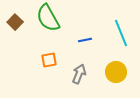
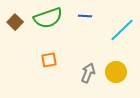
green semicircle: rotated 80 degrees counterclockwise
cyan line: moved 1 px right, 3 px up; rotated 68 degrees clockwise
blue line: moved 24 px up; rotated 16 degrees clockwise
gray arrow: moved 9 px right, 1 px up
